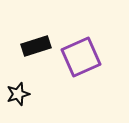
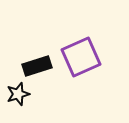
black rectangle: moved 1 px right, 20 px down
